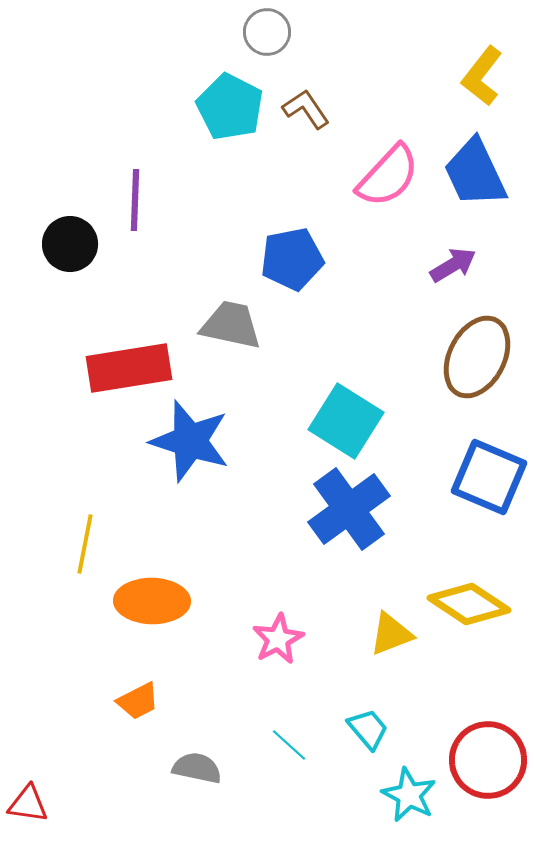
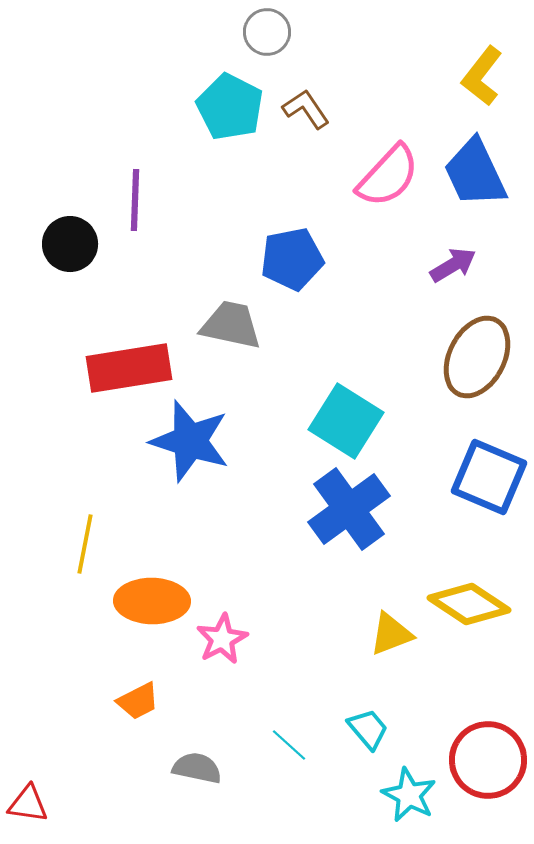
pink star: moved 56 px left
